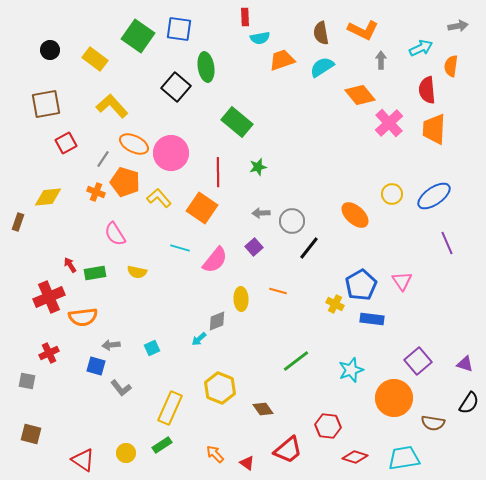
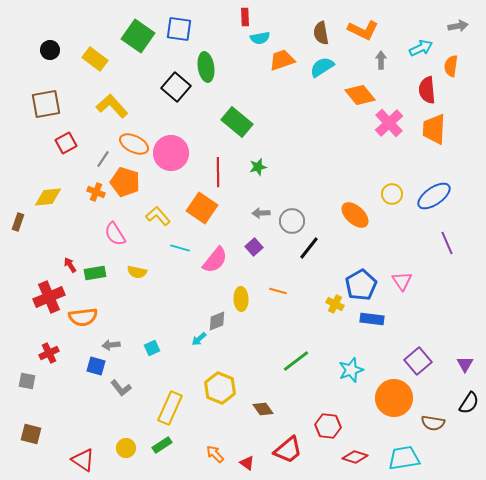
yellow L-shape at (159, 198): moved 1 px left, 18 px down
purple triangle at (465, 364): rotated 42 degrees clockwise
yellow circle at (126, 453): moved 5 px up
